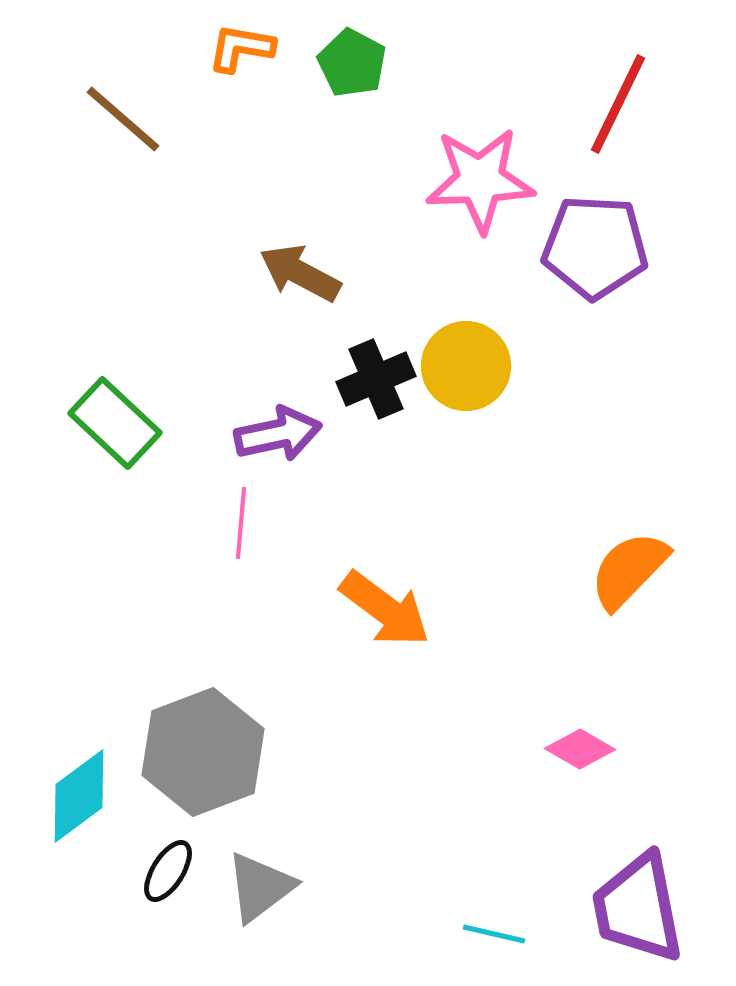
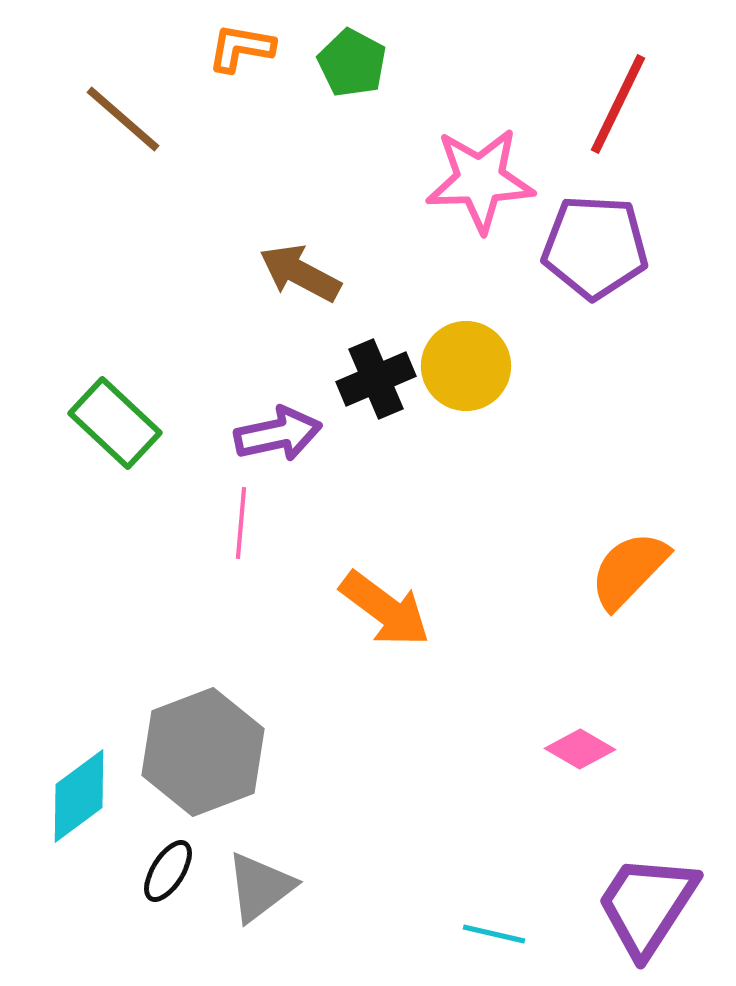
purple trapezoid: moved 9 px right, 3 px up; rotated 44 degrees clockwise
